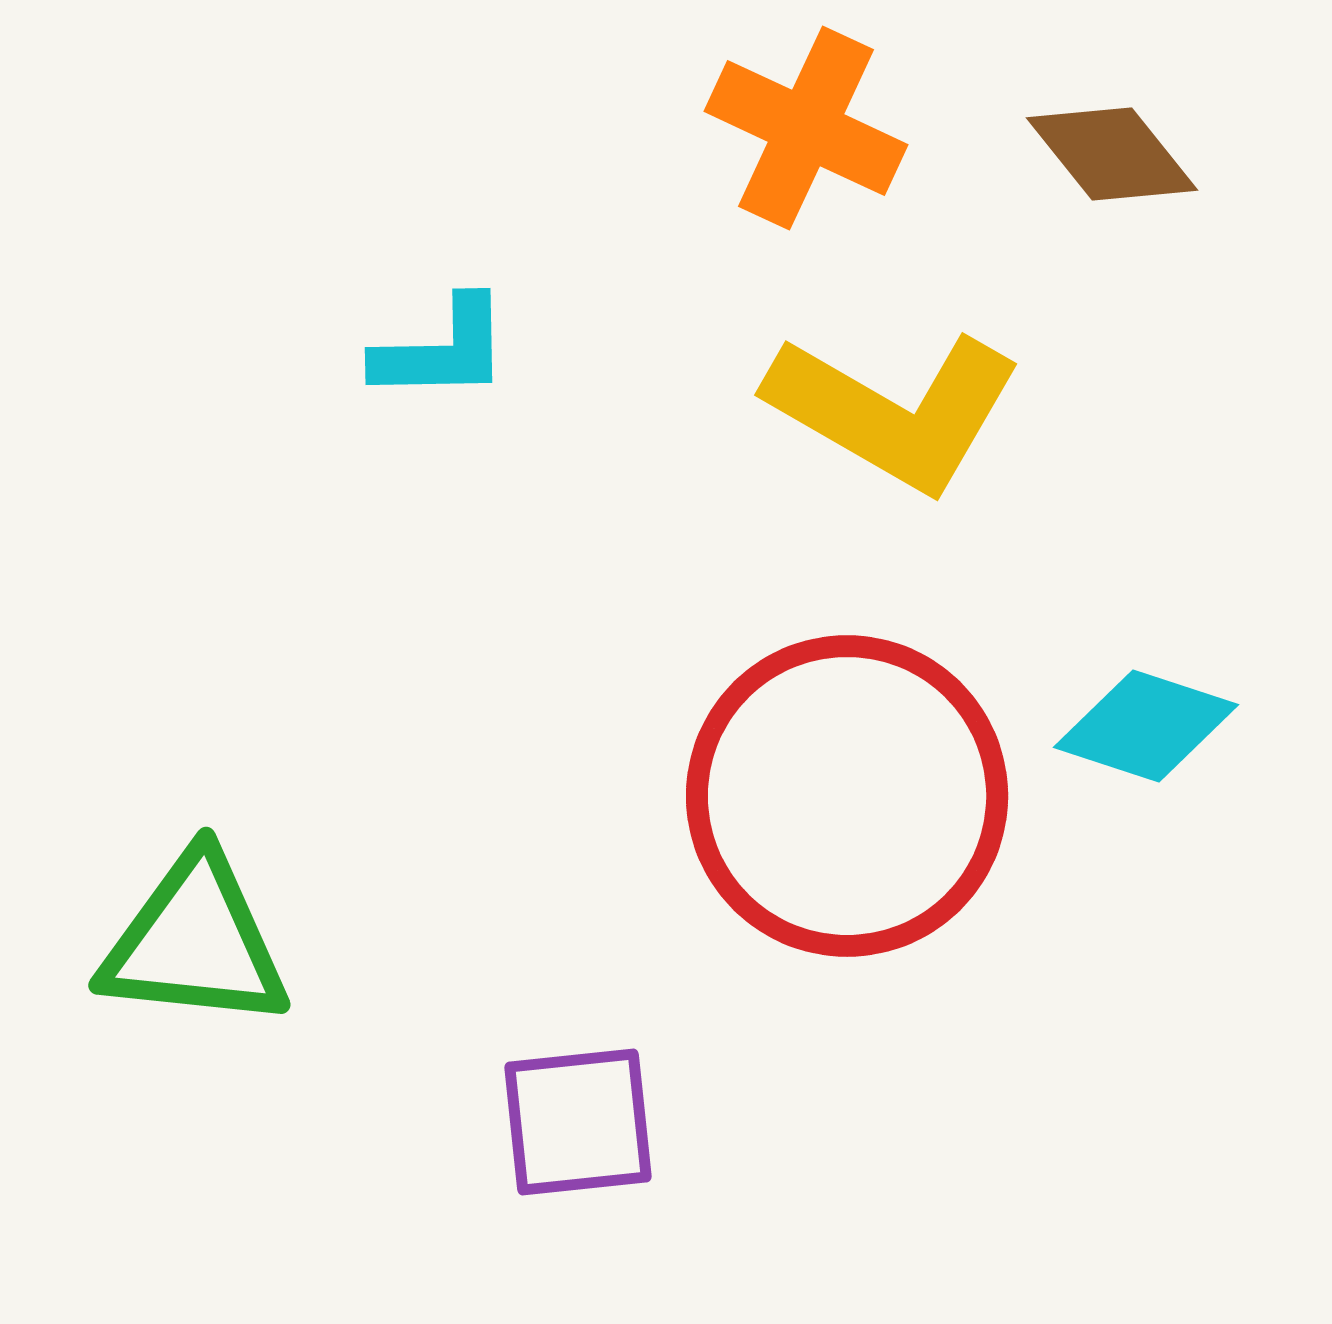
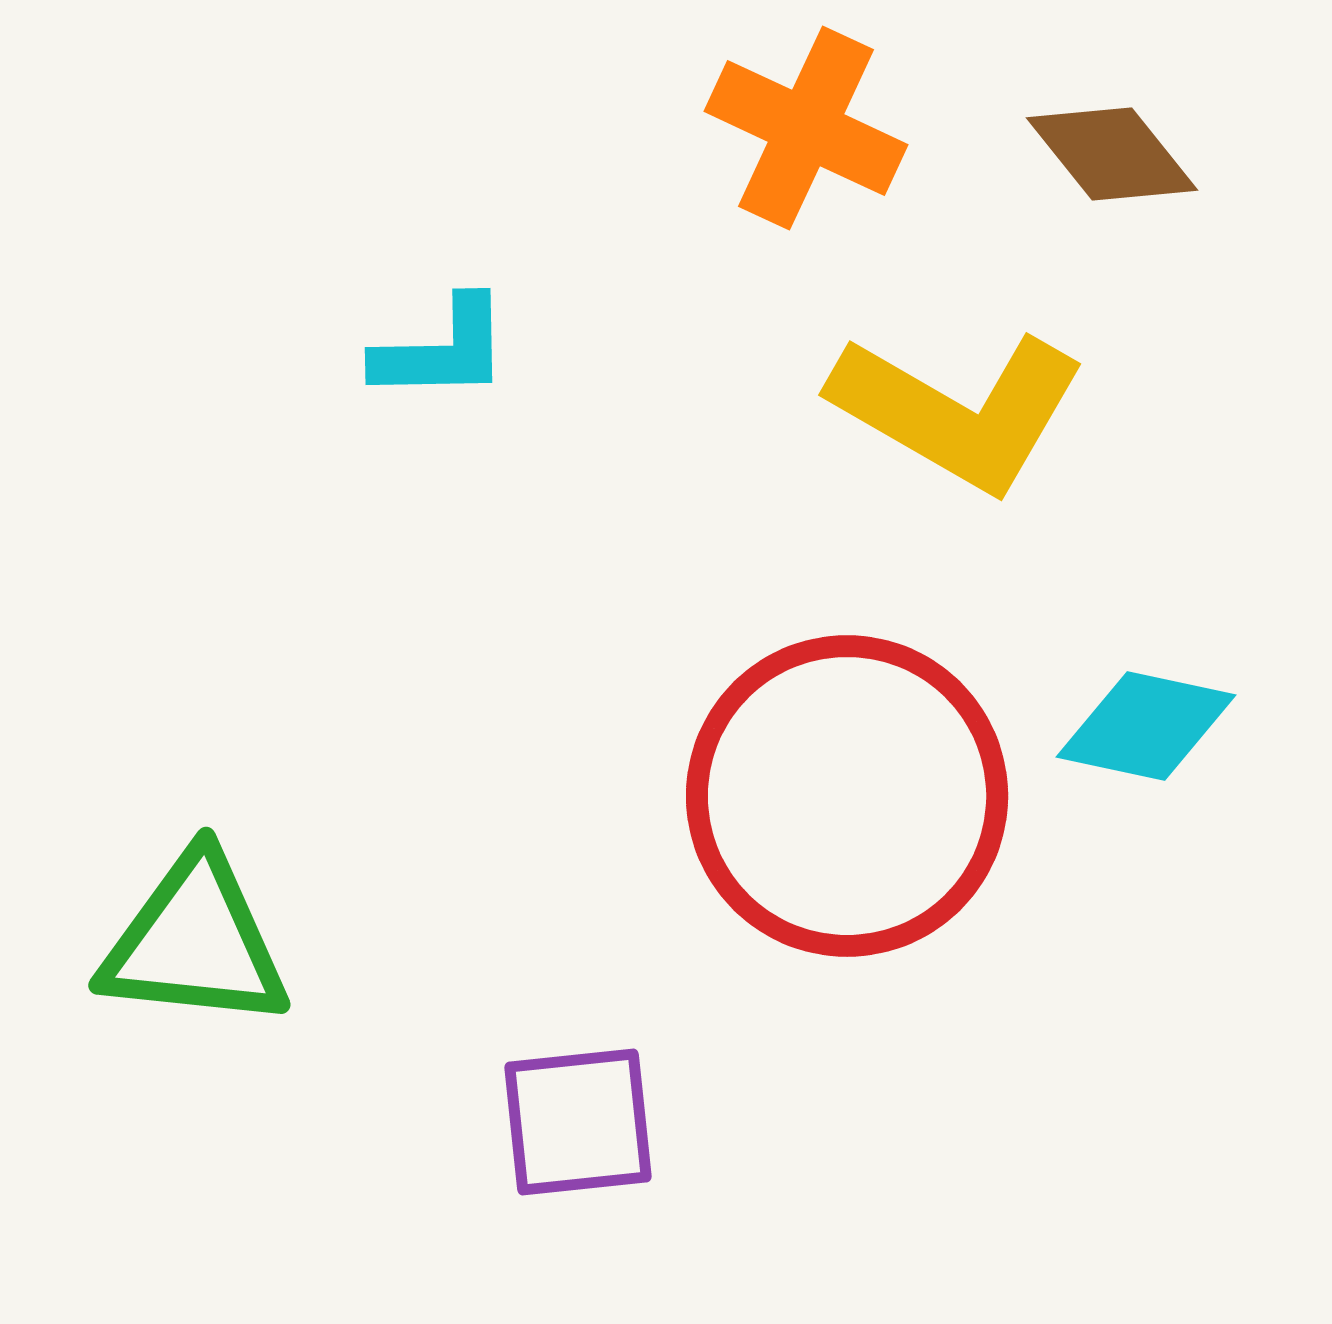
yellow L-shape: moved 64 px right
cyan diamond: rotated 6 degrees counterclockwise
